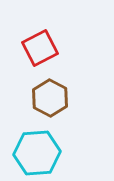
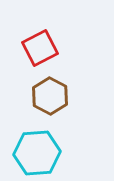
brown hexagon: moved 2 px up
